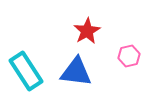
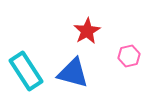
blue triangle: moved 3 px left, 1 px down; rotated 8 degrees clockwise
